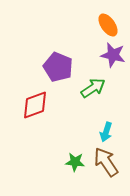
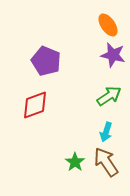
purple pentagon: moved 12 px left, 6 px up
green arrow: moved 16 px right, 8 px down
green star: rotated 30 degrees clockwise
